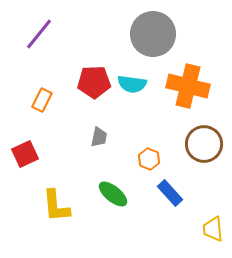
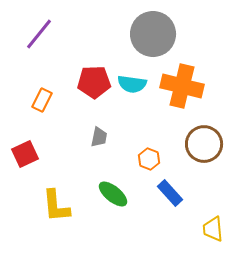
orange cross: moved 6 px left
